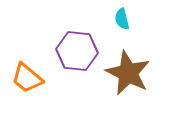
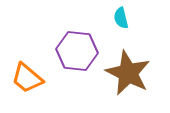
cyan semicircle: moved 1 px left, 1 px up
